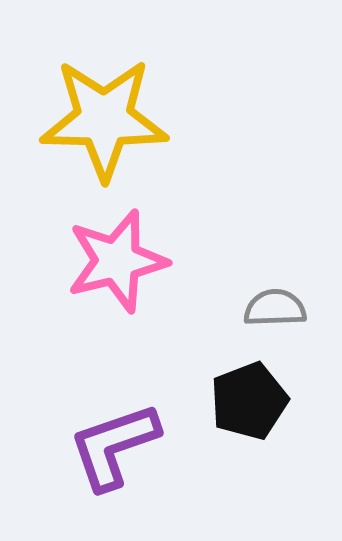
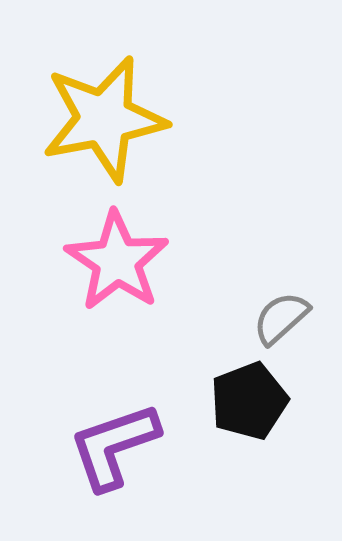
yellow star: rotated 12 degrees counterclockwise
pink star: rotated 24 degrees counterclockwise
gray semicircle: moved 6 px right, 10 px down; rotated 40 degrees counterclockwise
